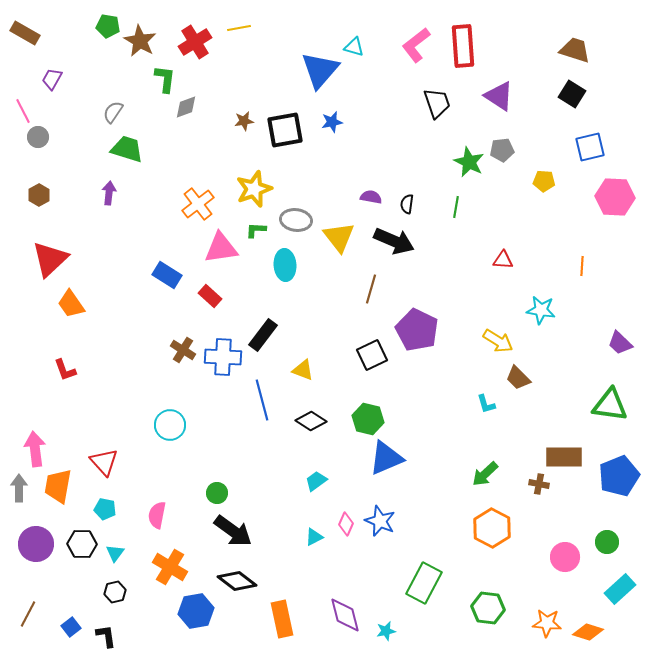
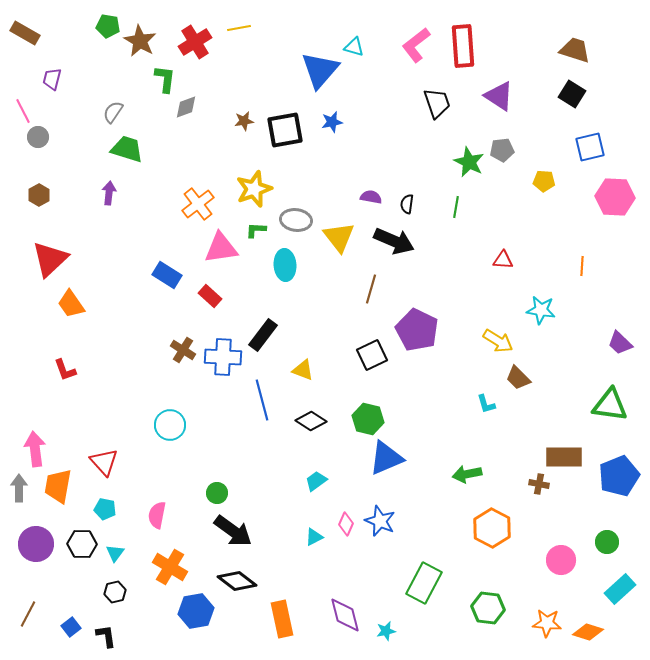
purple trapezoid at (52, 79): rotated 15 degrees counterclockwise
green arrow at (485, 474): moved 18 px left; rotated 32 degrees clockwise
pink circle at (565, 557): moved 4 px left, 3 px down
